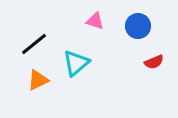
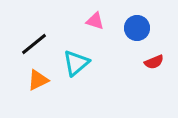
blue circle: moved 1 px left, 2 px down
